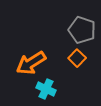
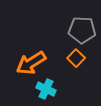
gray pentagon: rotated 16 degrees counterclockwise
orange square: moved 1 px left
